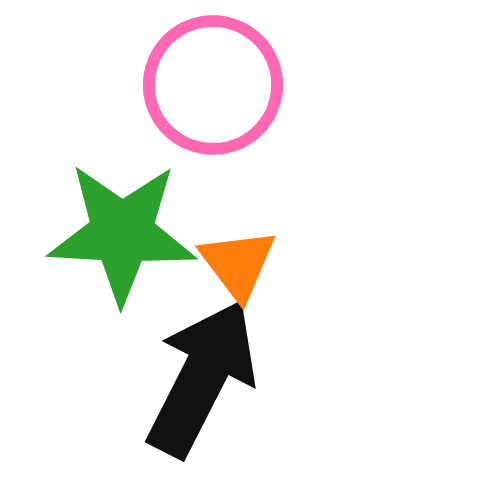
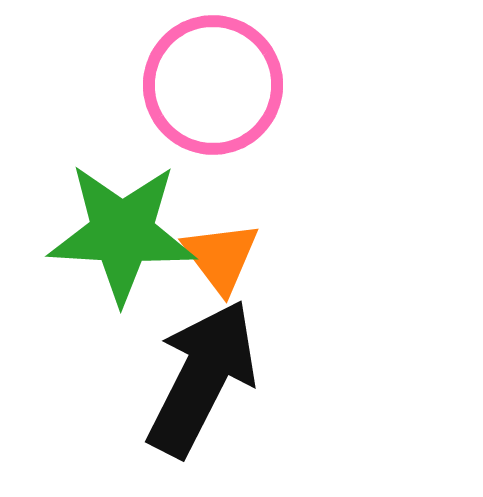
orange triangle: moved 17 px left, 7 px up
